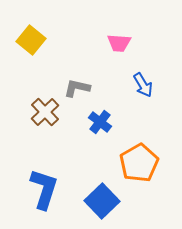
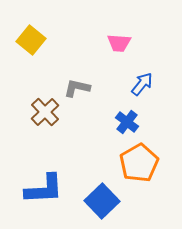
blue arrow: moved 1 px left, 1 px up; rotated 110 degrees counterclockwise
blue cross: moved 27 px right
blue L-shape: rotated 69 degrees clockwise
